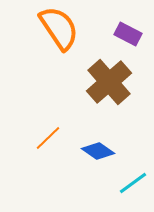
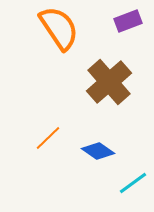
purple rectangle: moved 13 px up; rotated 48 degrees counterclockwise
